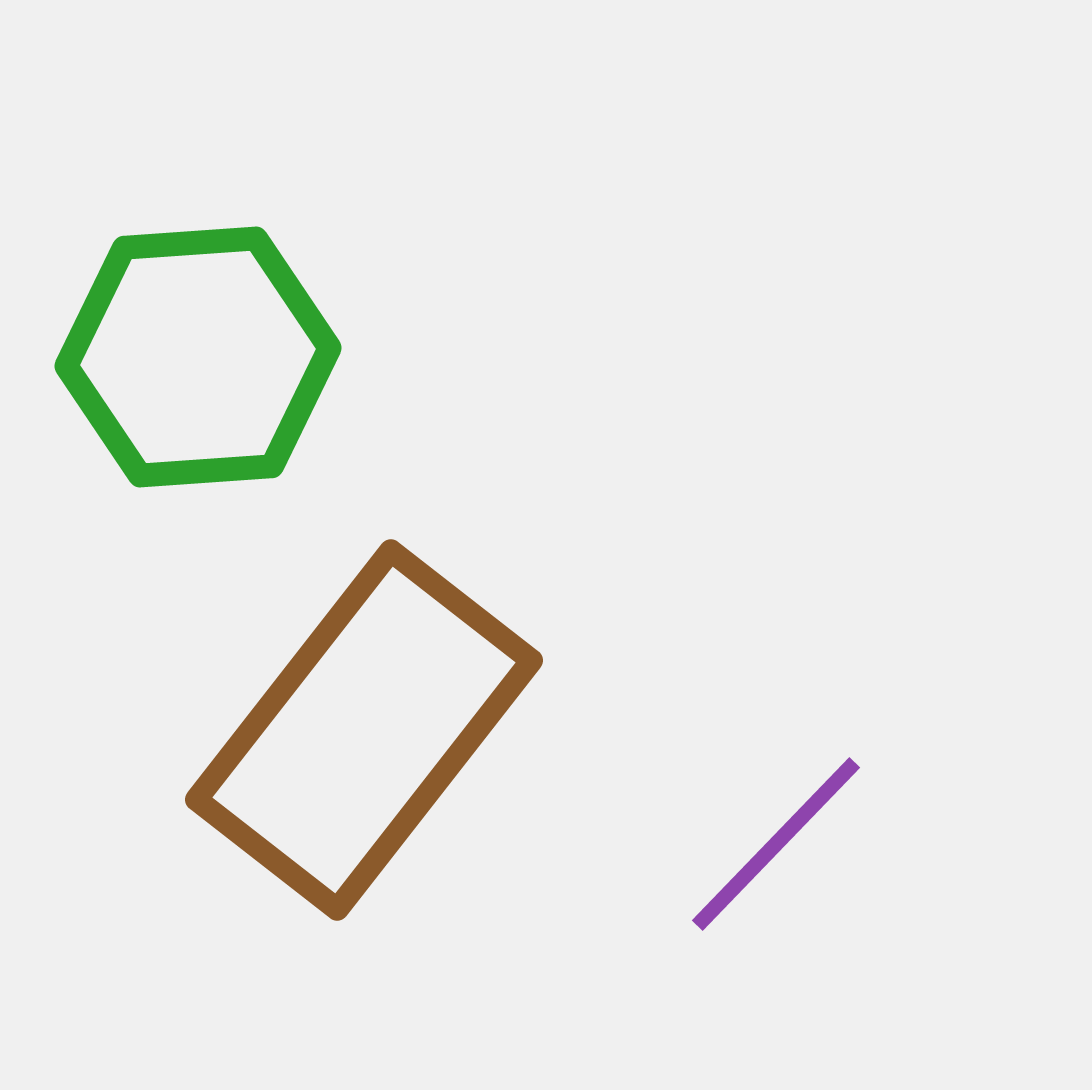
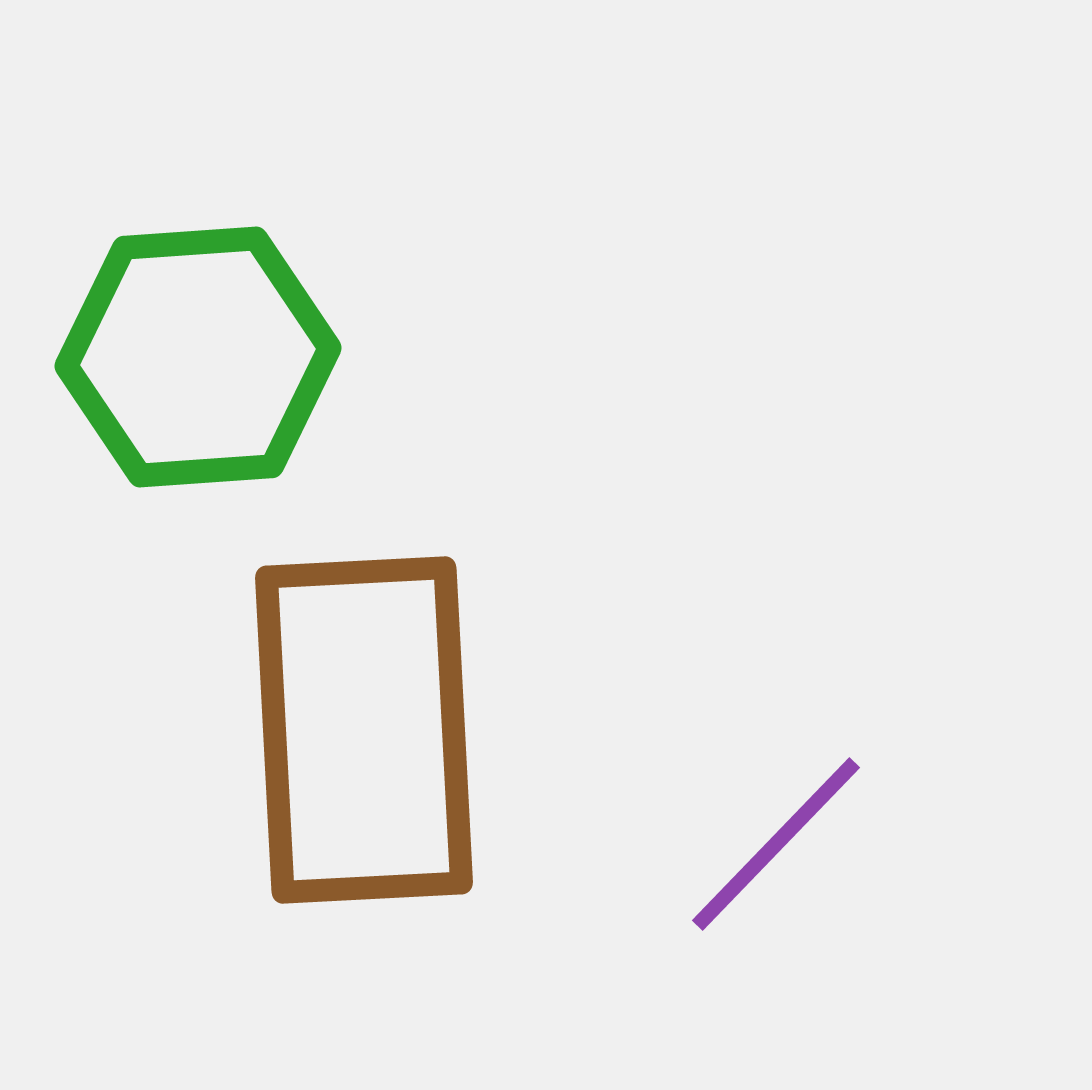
brown rectangle: rotated 41 degrees counterclockwise
